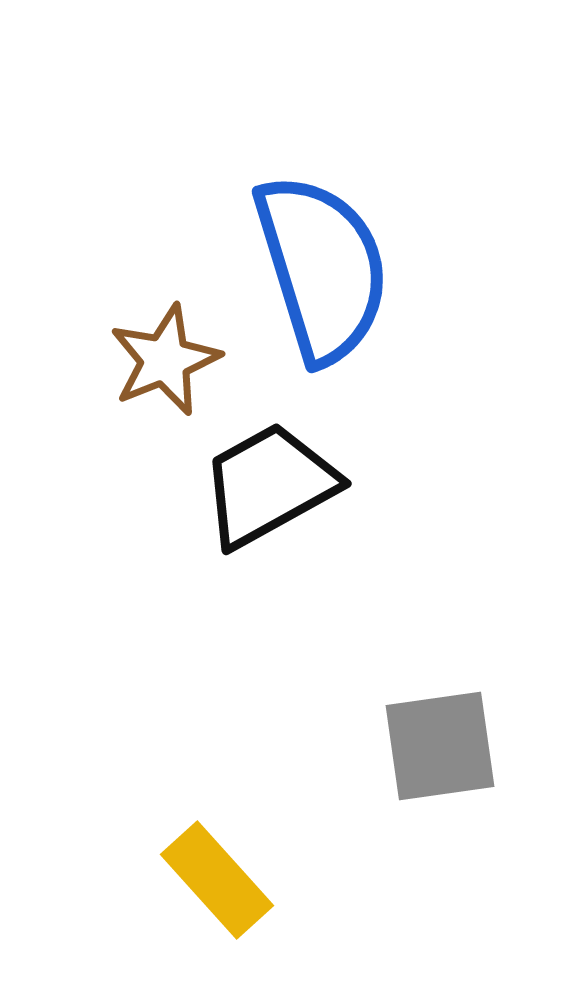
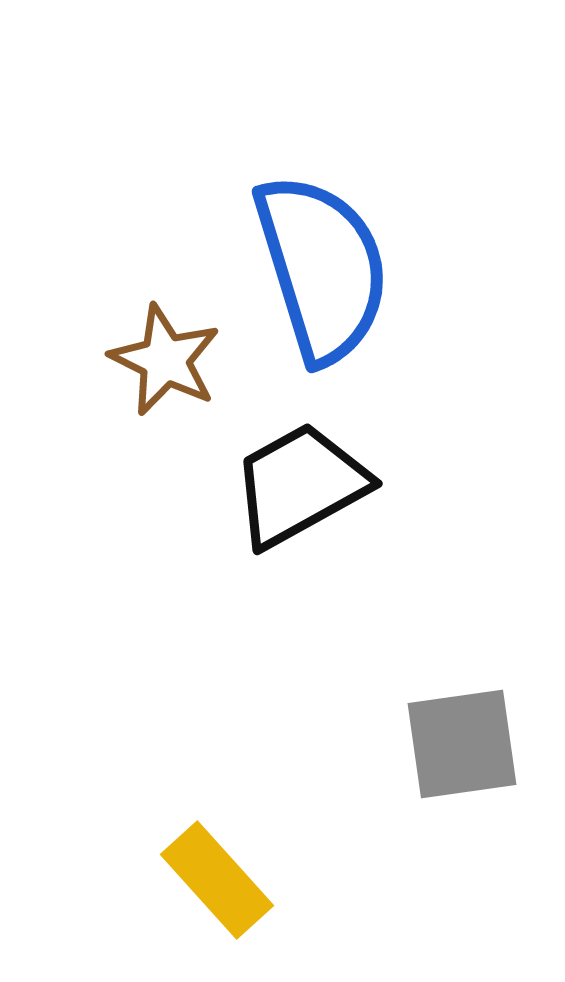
brown star: rotated 24 degrees counterclockwise
black trapezoid: moved 31 px right
gray square: moved 22 px right, 2 px up
